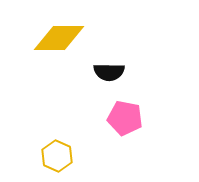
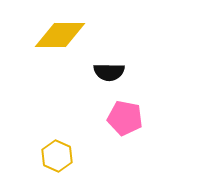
yellow diamond: moved 1 px right, 3 px up
